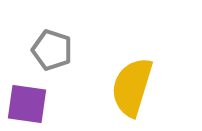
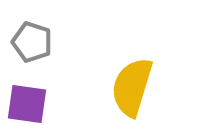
gray pentagon: moved 20 px left, 8 px up
